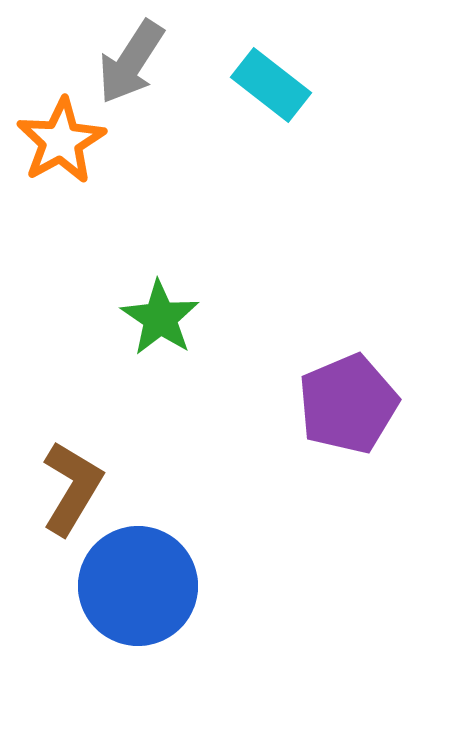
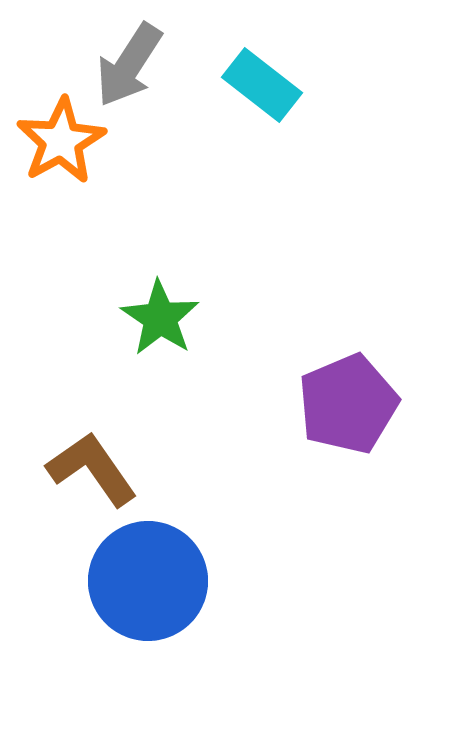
gray arrow: moved 2 px left, 3 px down
cyan rectangle: moved 9 px left
brown L-shape: moved 20 px right, 19 px up; rotated 66 degrees counterclockwise
blue circle: moved 10 px right, 5 px up
